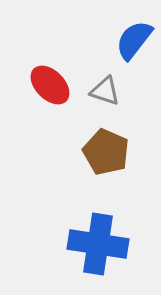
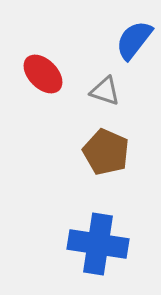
red ellipse: moved 7 px left, 11 px up
